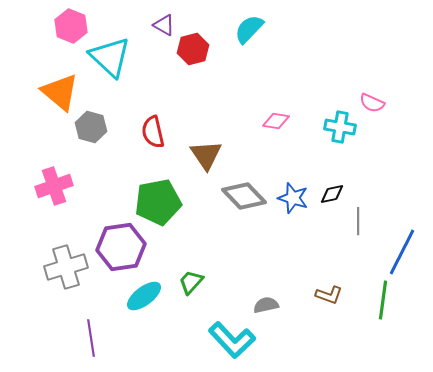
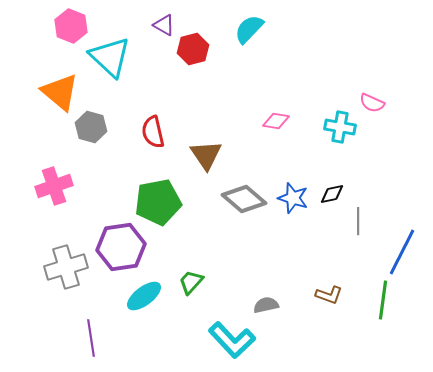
gray diamond: moved 3 px down; rotated 6 degrees counterclockwise
